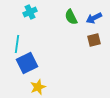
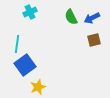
blue arrow: moved 2 px left
blue square: moved 2 px left, 2 px down; rotated 10 degrees counterclockwise
